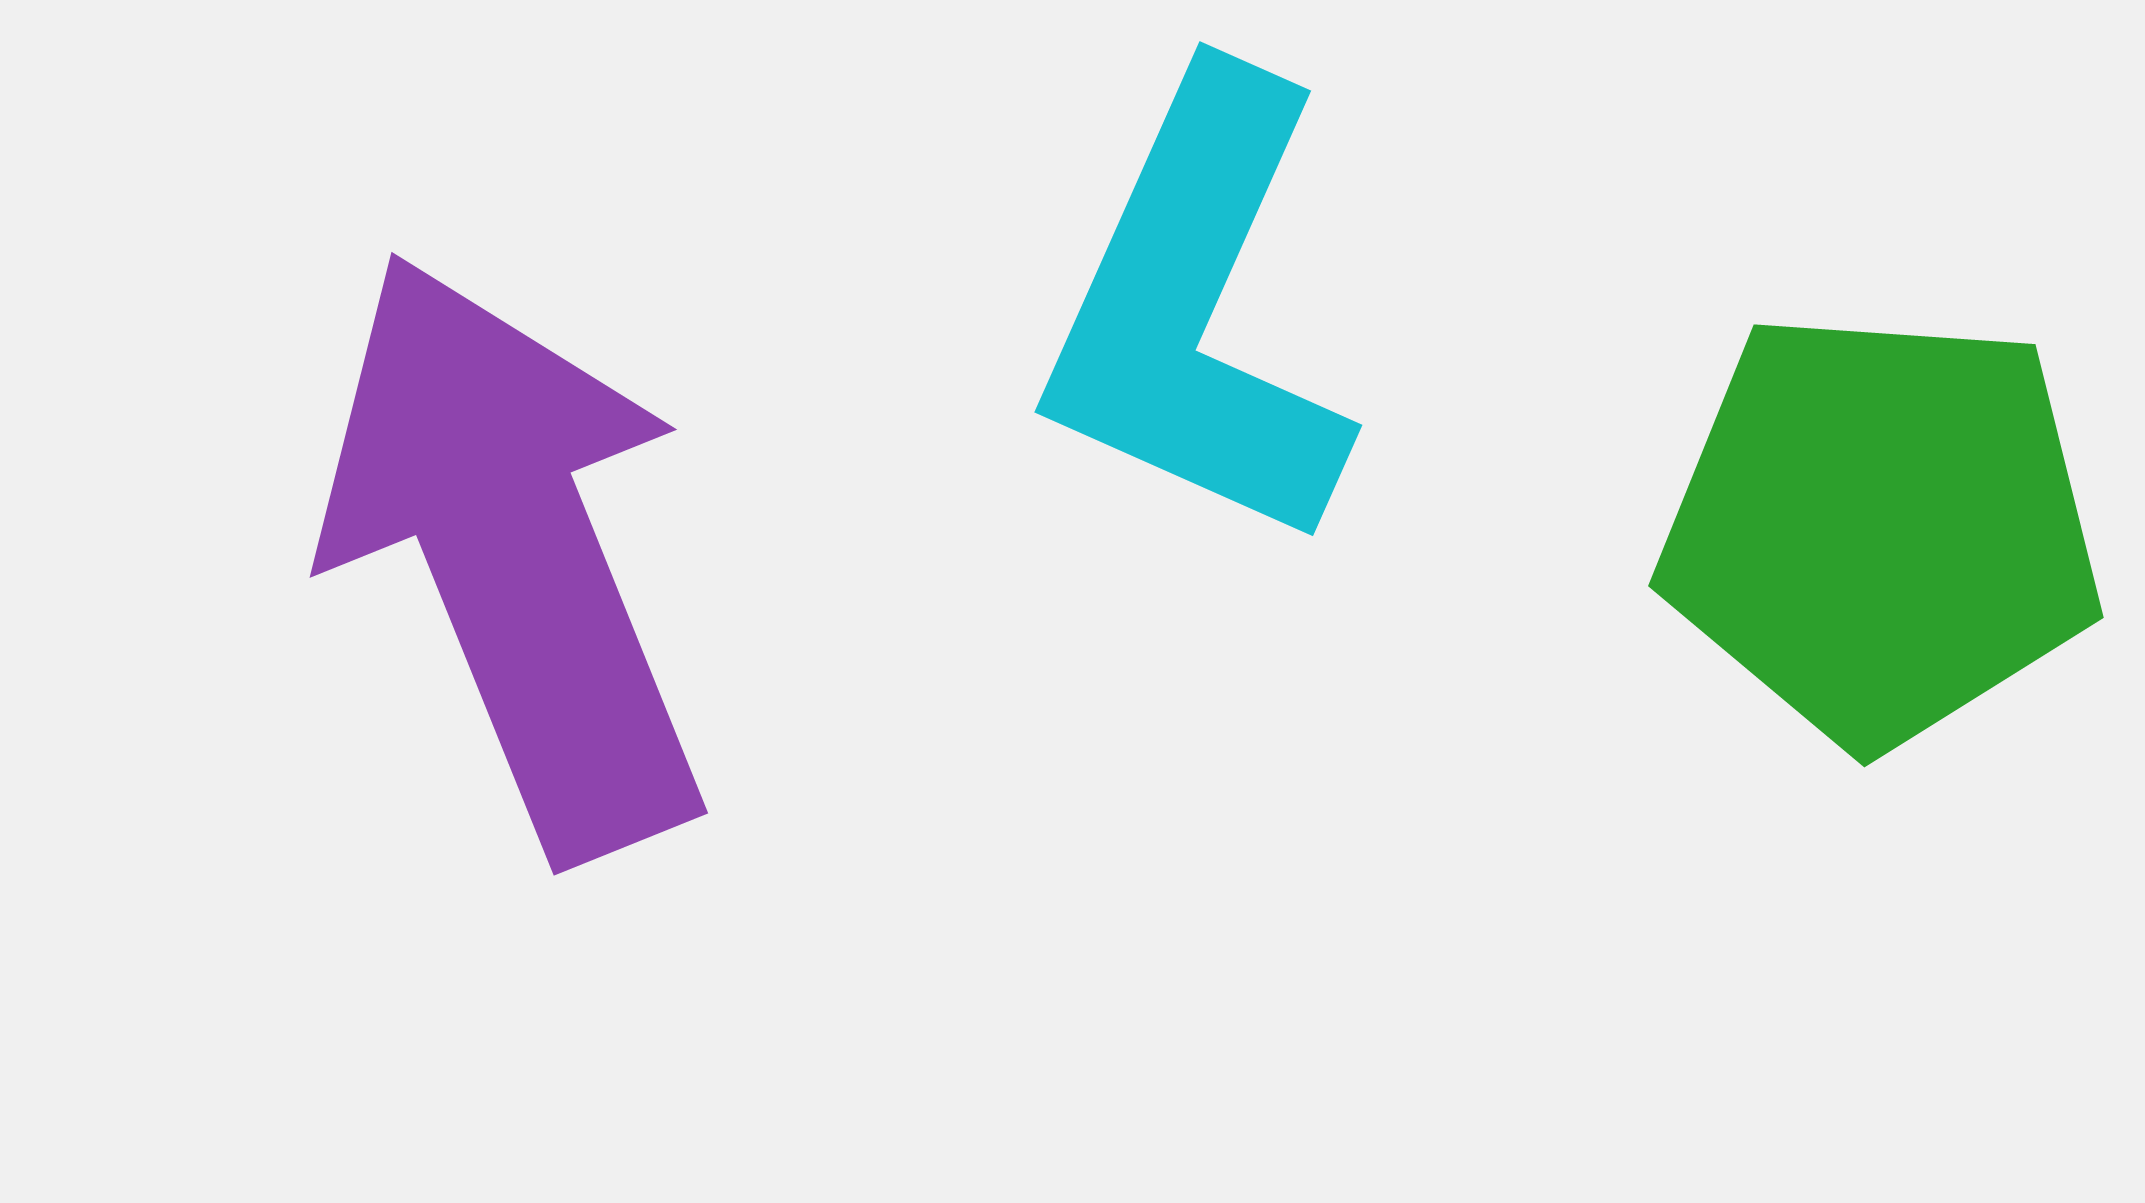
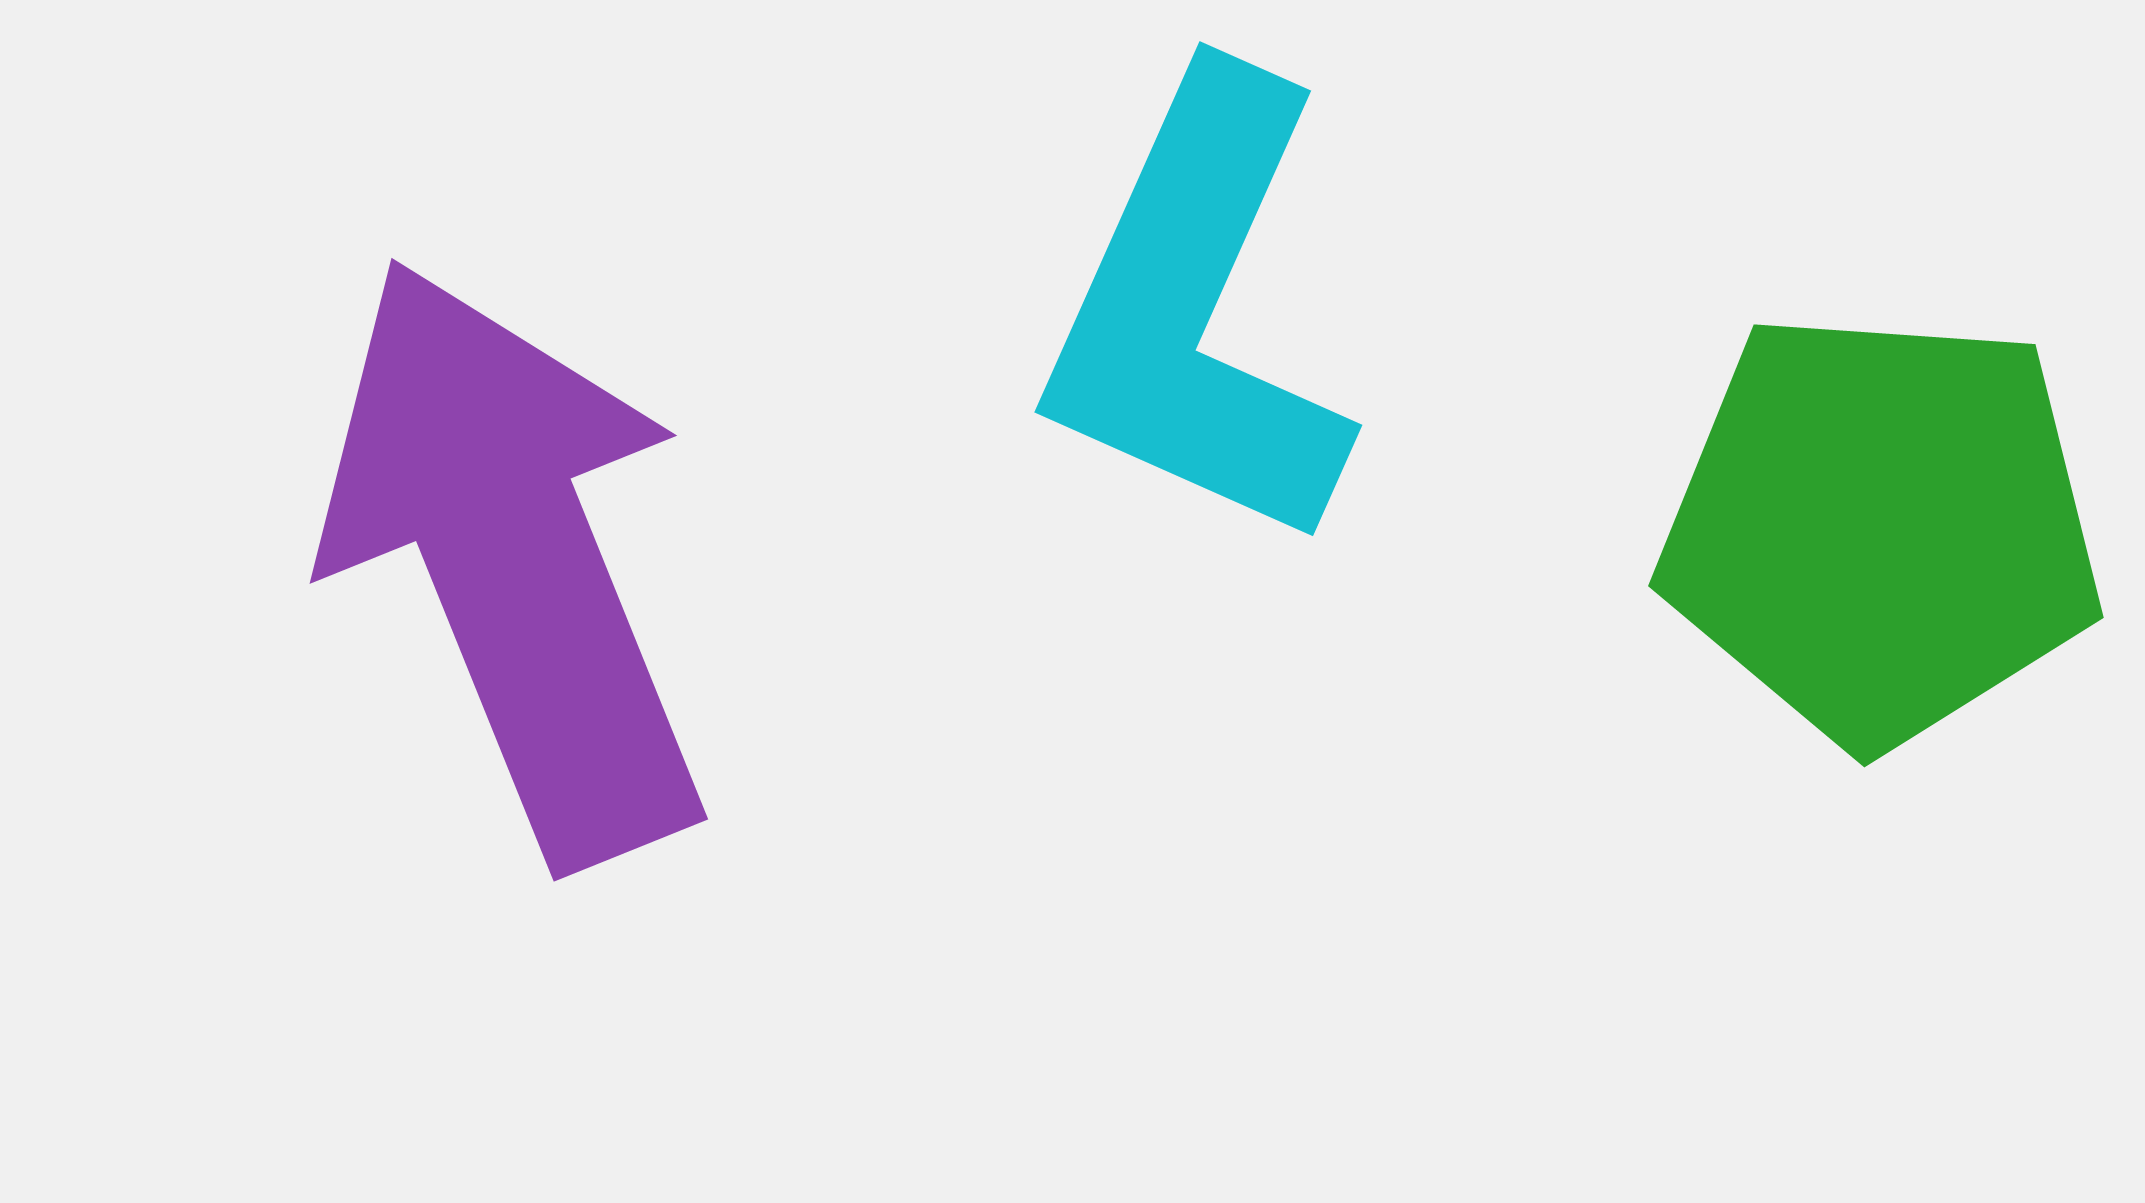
purple arrow: moved 6 px down
